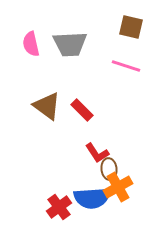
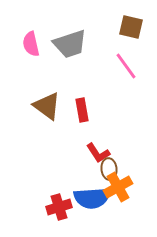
gray trapezoid: rotated 15 degrees counterclockwise
pink line: rotated 36 degrees clockwise
red rectangle: rotated 35 degrees clockwise
red L-shape: moved 1 px right
red cross: rotated 20 degrees clockwise
